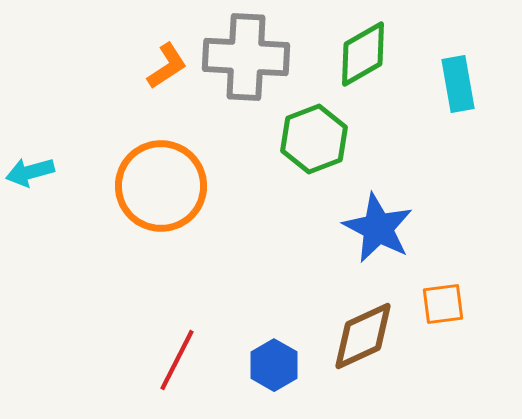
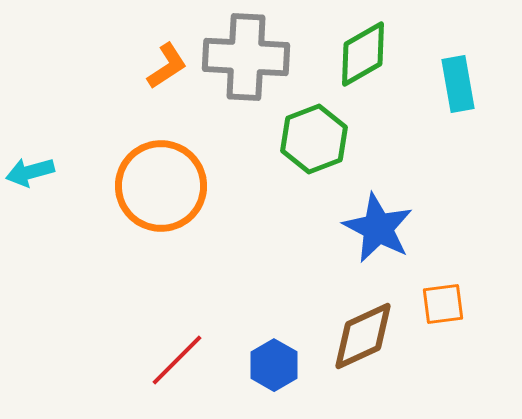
red line: rotated 18 degrees clockwise
